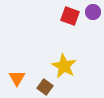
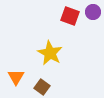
yellow star: moved 14 px left, 13 px up
orange triangle: moved 1 px left, 1 px up
brown square: moved 3 px left
